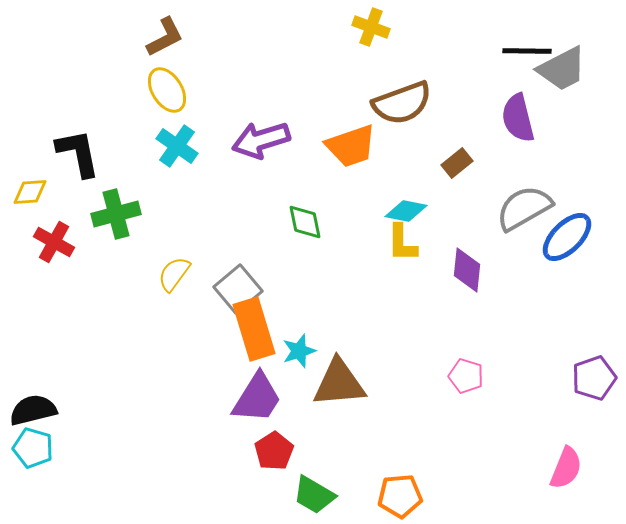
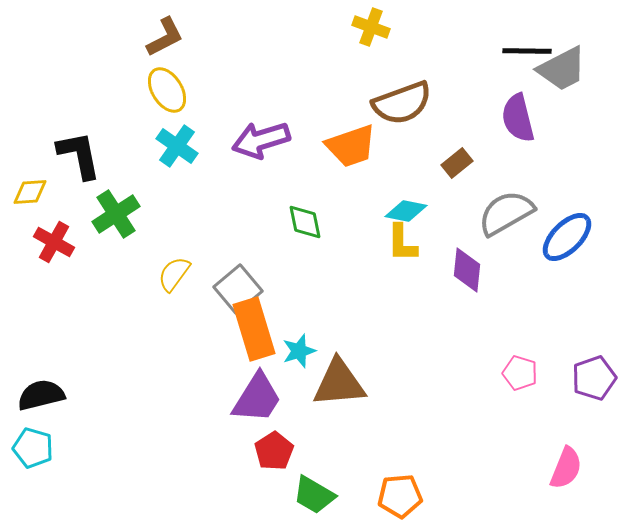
black L-shape: moved 1 px right, 2 px down
gray semicircle: moved 18 px left, 5 px down
green cross: rotated 18 degrees counterclockwise
pink pentagon: moved 54 px right, 3 px up
black semicircle: moved 8 px right, 15 px up
